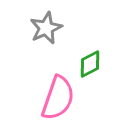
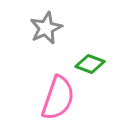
green diamond: rotated 48 degrees clockwise
